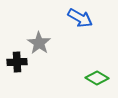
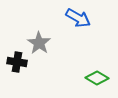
blue arrow: moved 2 px left
black cross: rotated 12 degrees clockwise
